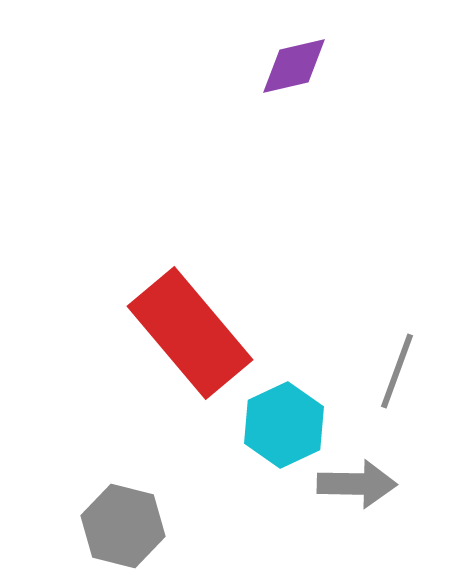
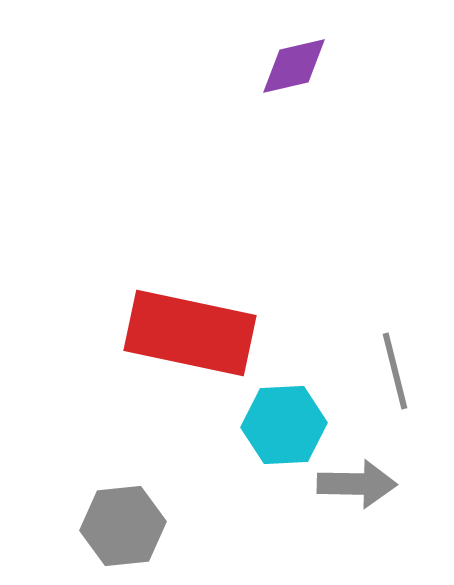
red rectangle: rotated 38 degrees counterclockwise
gray line: moved 2 px left; rotated 34 degrees counterclockwise
cyan hexagon: rotated 22 degrees clockwise
gray hexagon: rotated 20 degrees counterclockwise
